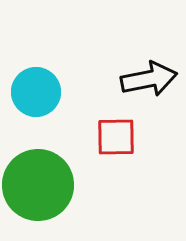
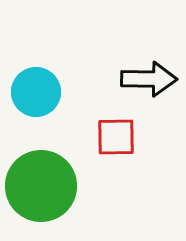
black arrow: rotated 12 degrees clockwise
green circle: moved 3 px right, 1 px down
